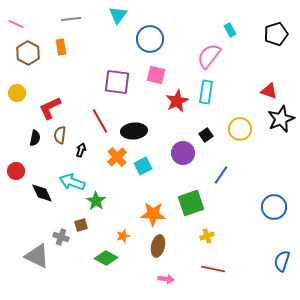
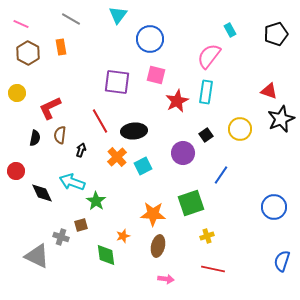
gray line at (71, 19): rotated 36 degrees clockwise
pink line at (16, 24): moved 5 px right
green diamond at (106, 258): moved 3 px up; rotated 55 degrees clockwise
